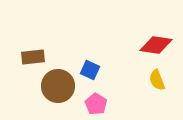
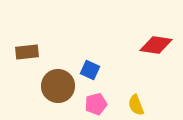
brown rectangle: moved 6 px left, 5 px up
yellow semicircle: moved 21 px left, 25 px down
pink pentagon: rotated 25 degrees clockwise
